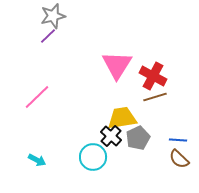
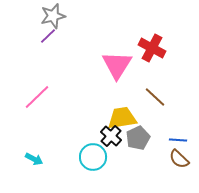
red cross: moved 1 px left, 28 px up
brown line: rotated 60 degrees clockwise
cyan arrow: moved 3 px left, 1 px up
